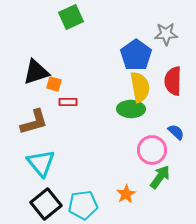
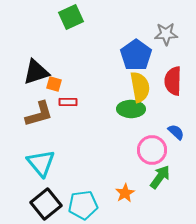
brown L-shape: moved 5 px right, 8 px up
orange star: moved 1 px left, 1 px up
